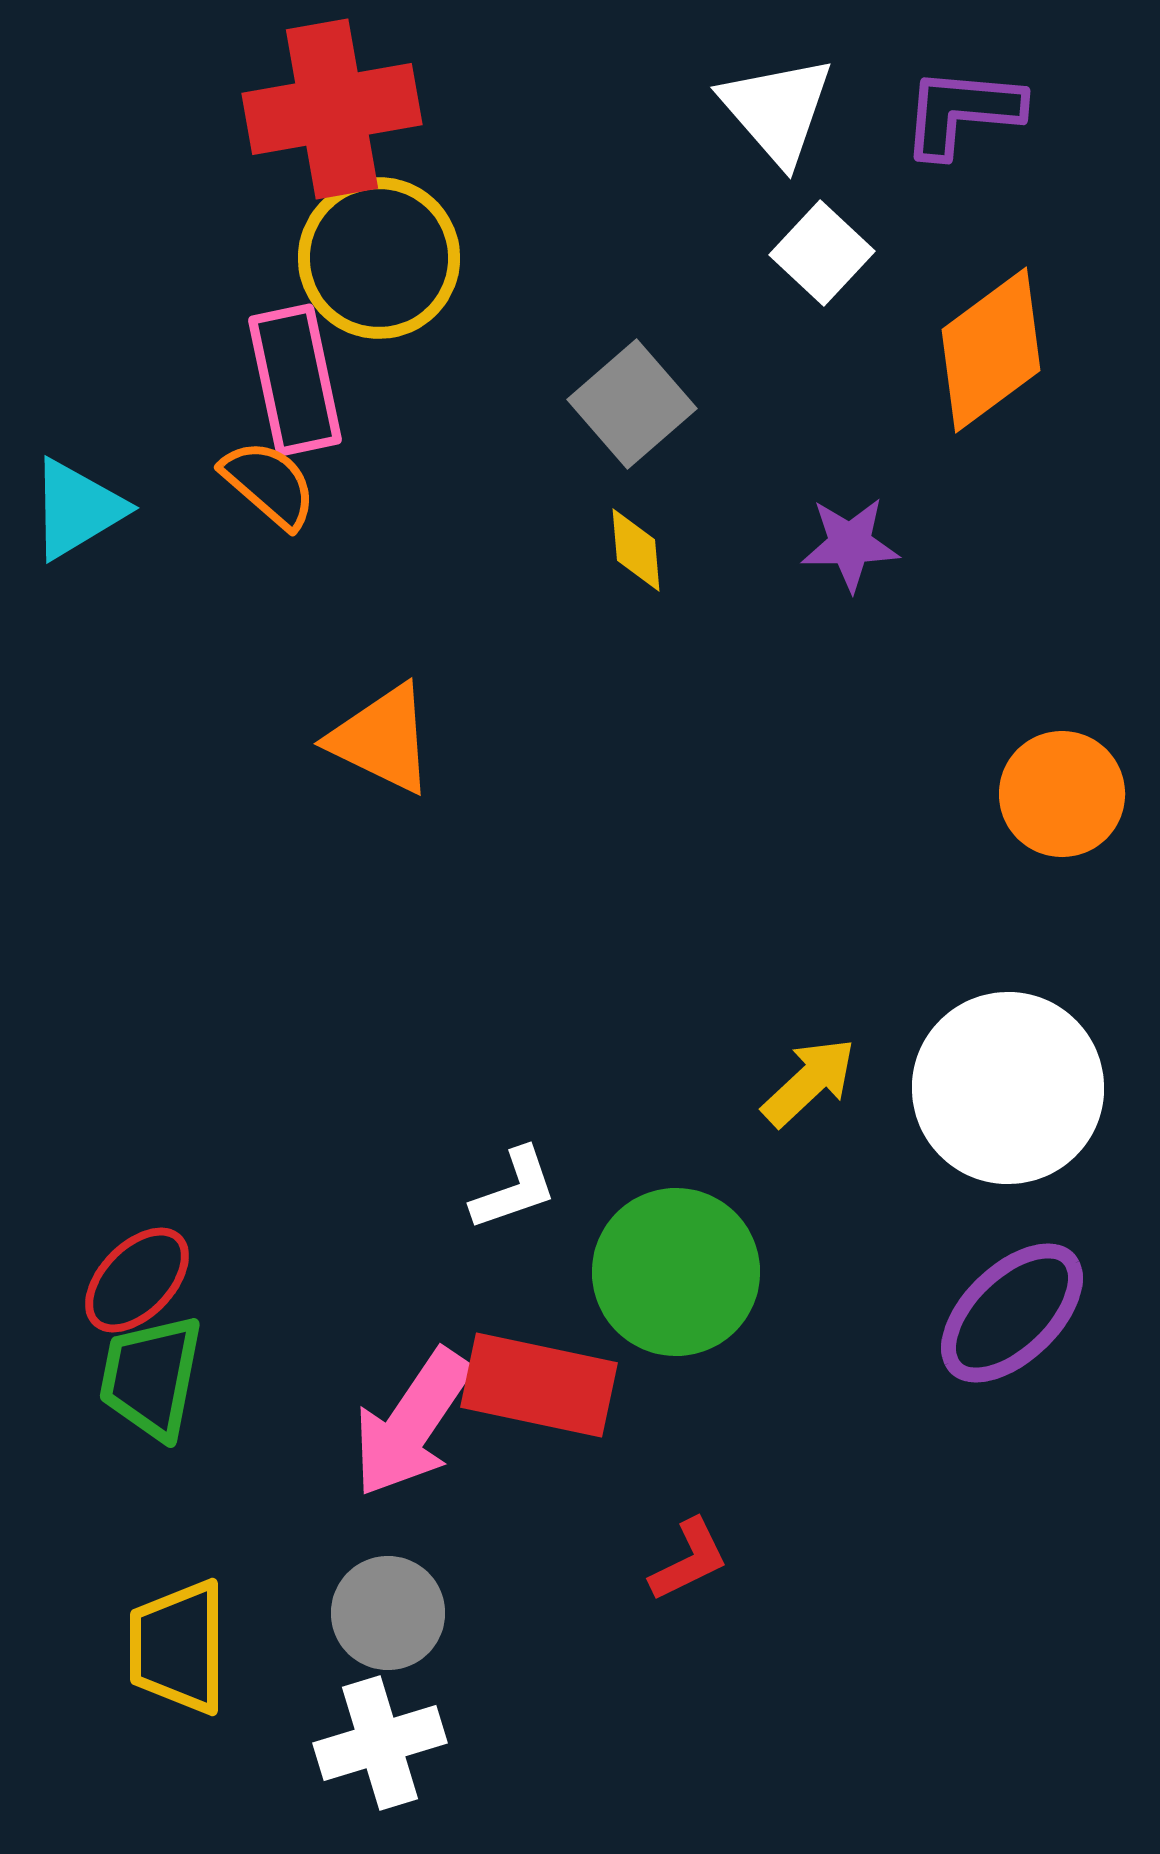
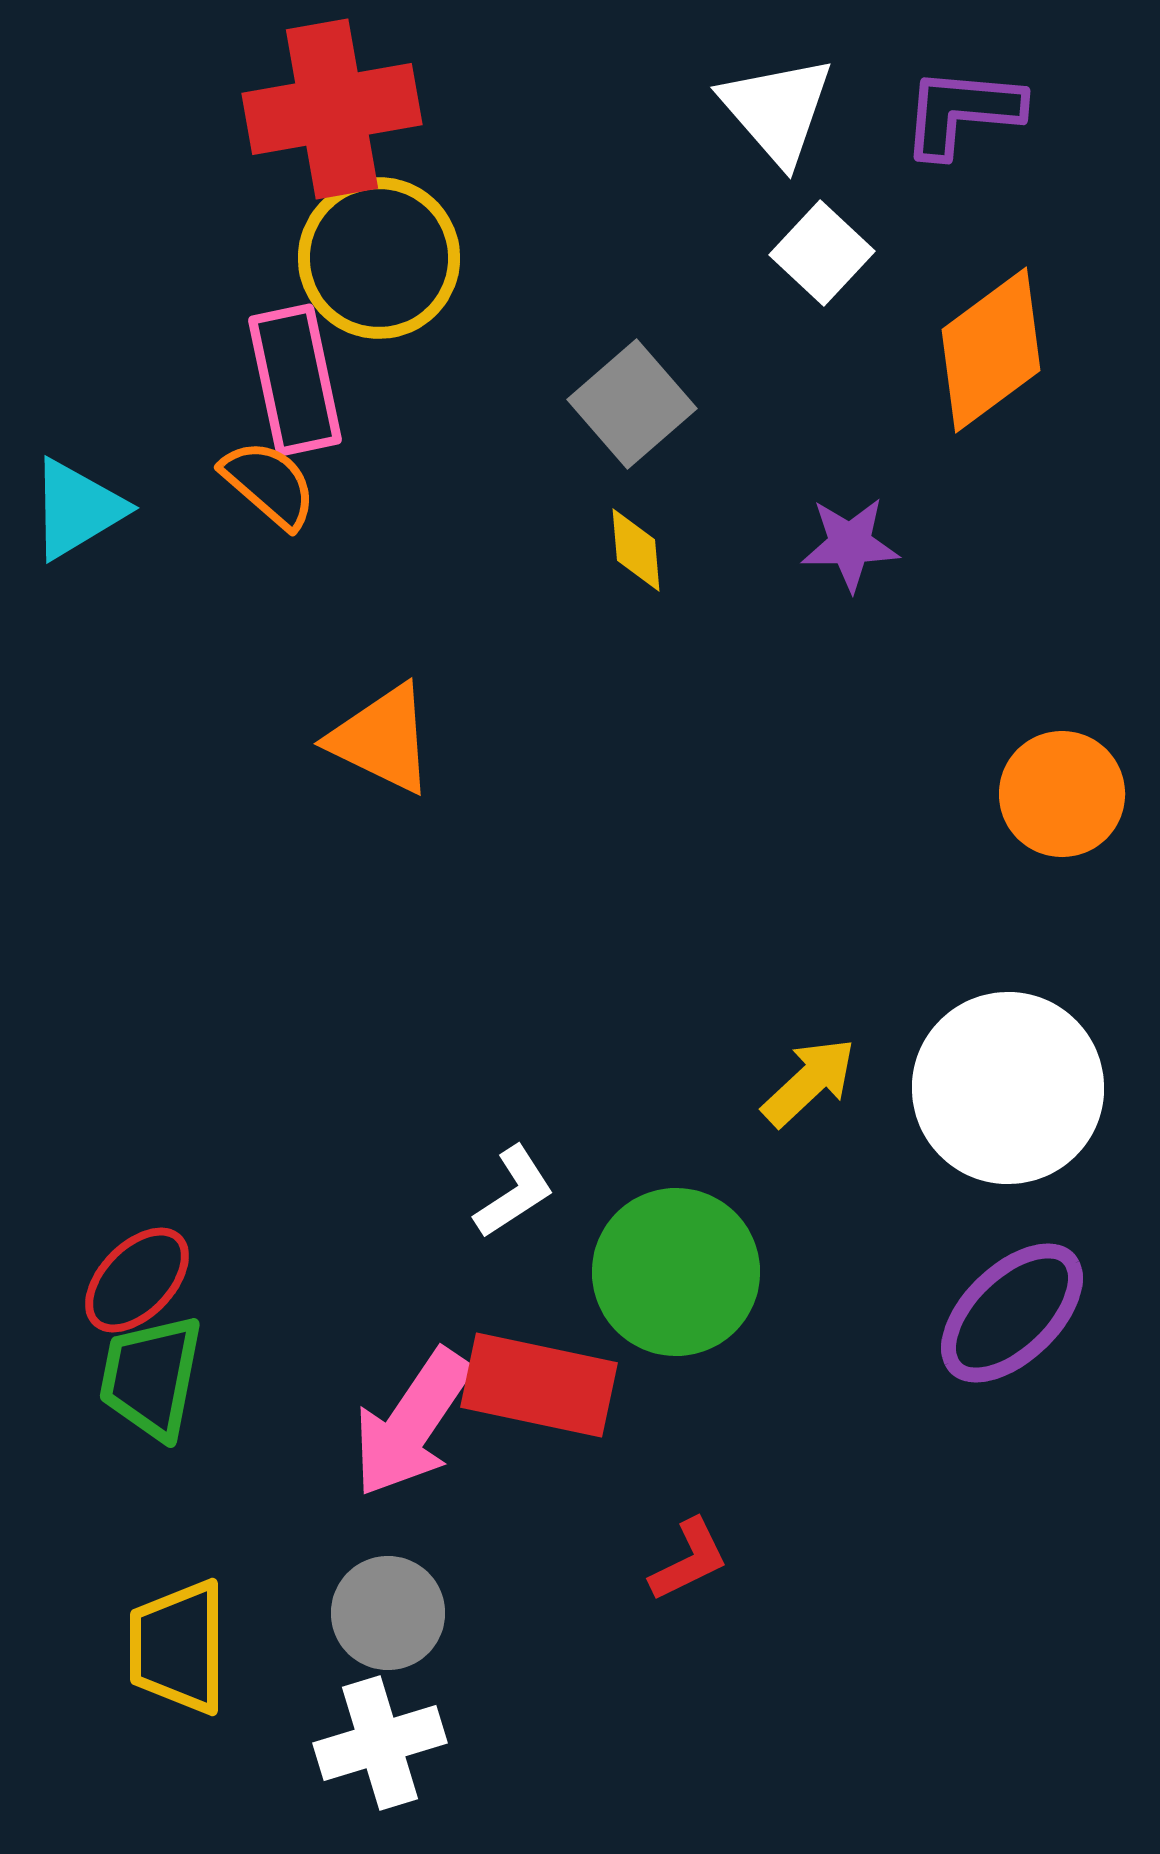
white L-shape: moved 3 px down; rotated 14 degrees counterclockwise
